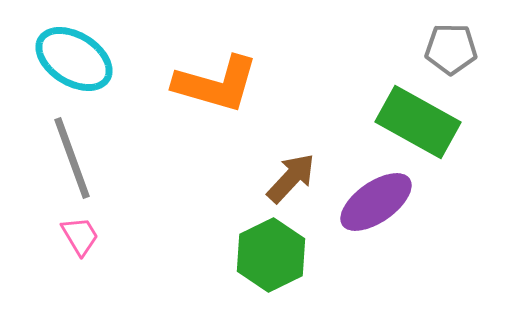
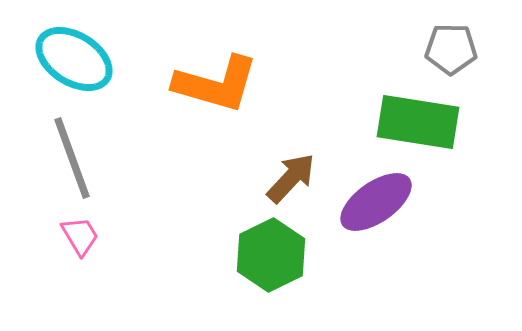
green rectangle: rotated 20 degrees counterclockwise
